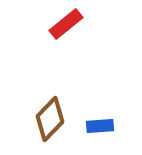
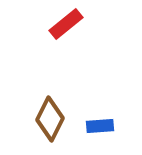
brown diamond: rotated 18 degrees counterclockwise
